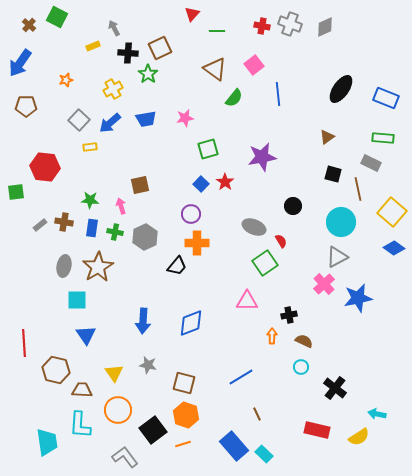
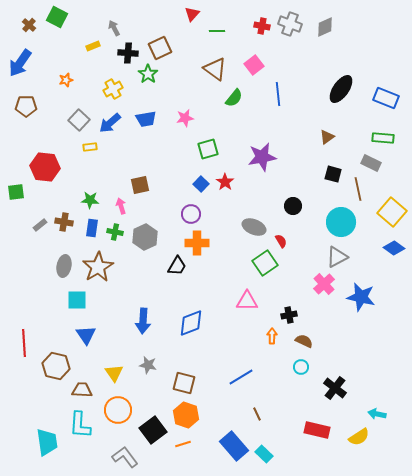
black trapezoid at (177, 266): rotated 10 degrees counterclockwise
blue star at (358, 298): moved 3 px right, 1 px up; rotated 24 degrees clockwise
brown hexagon at (56, 370): moved 4 px up
